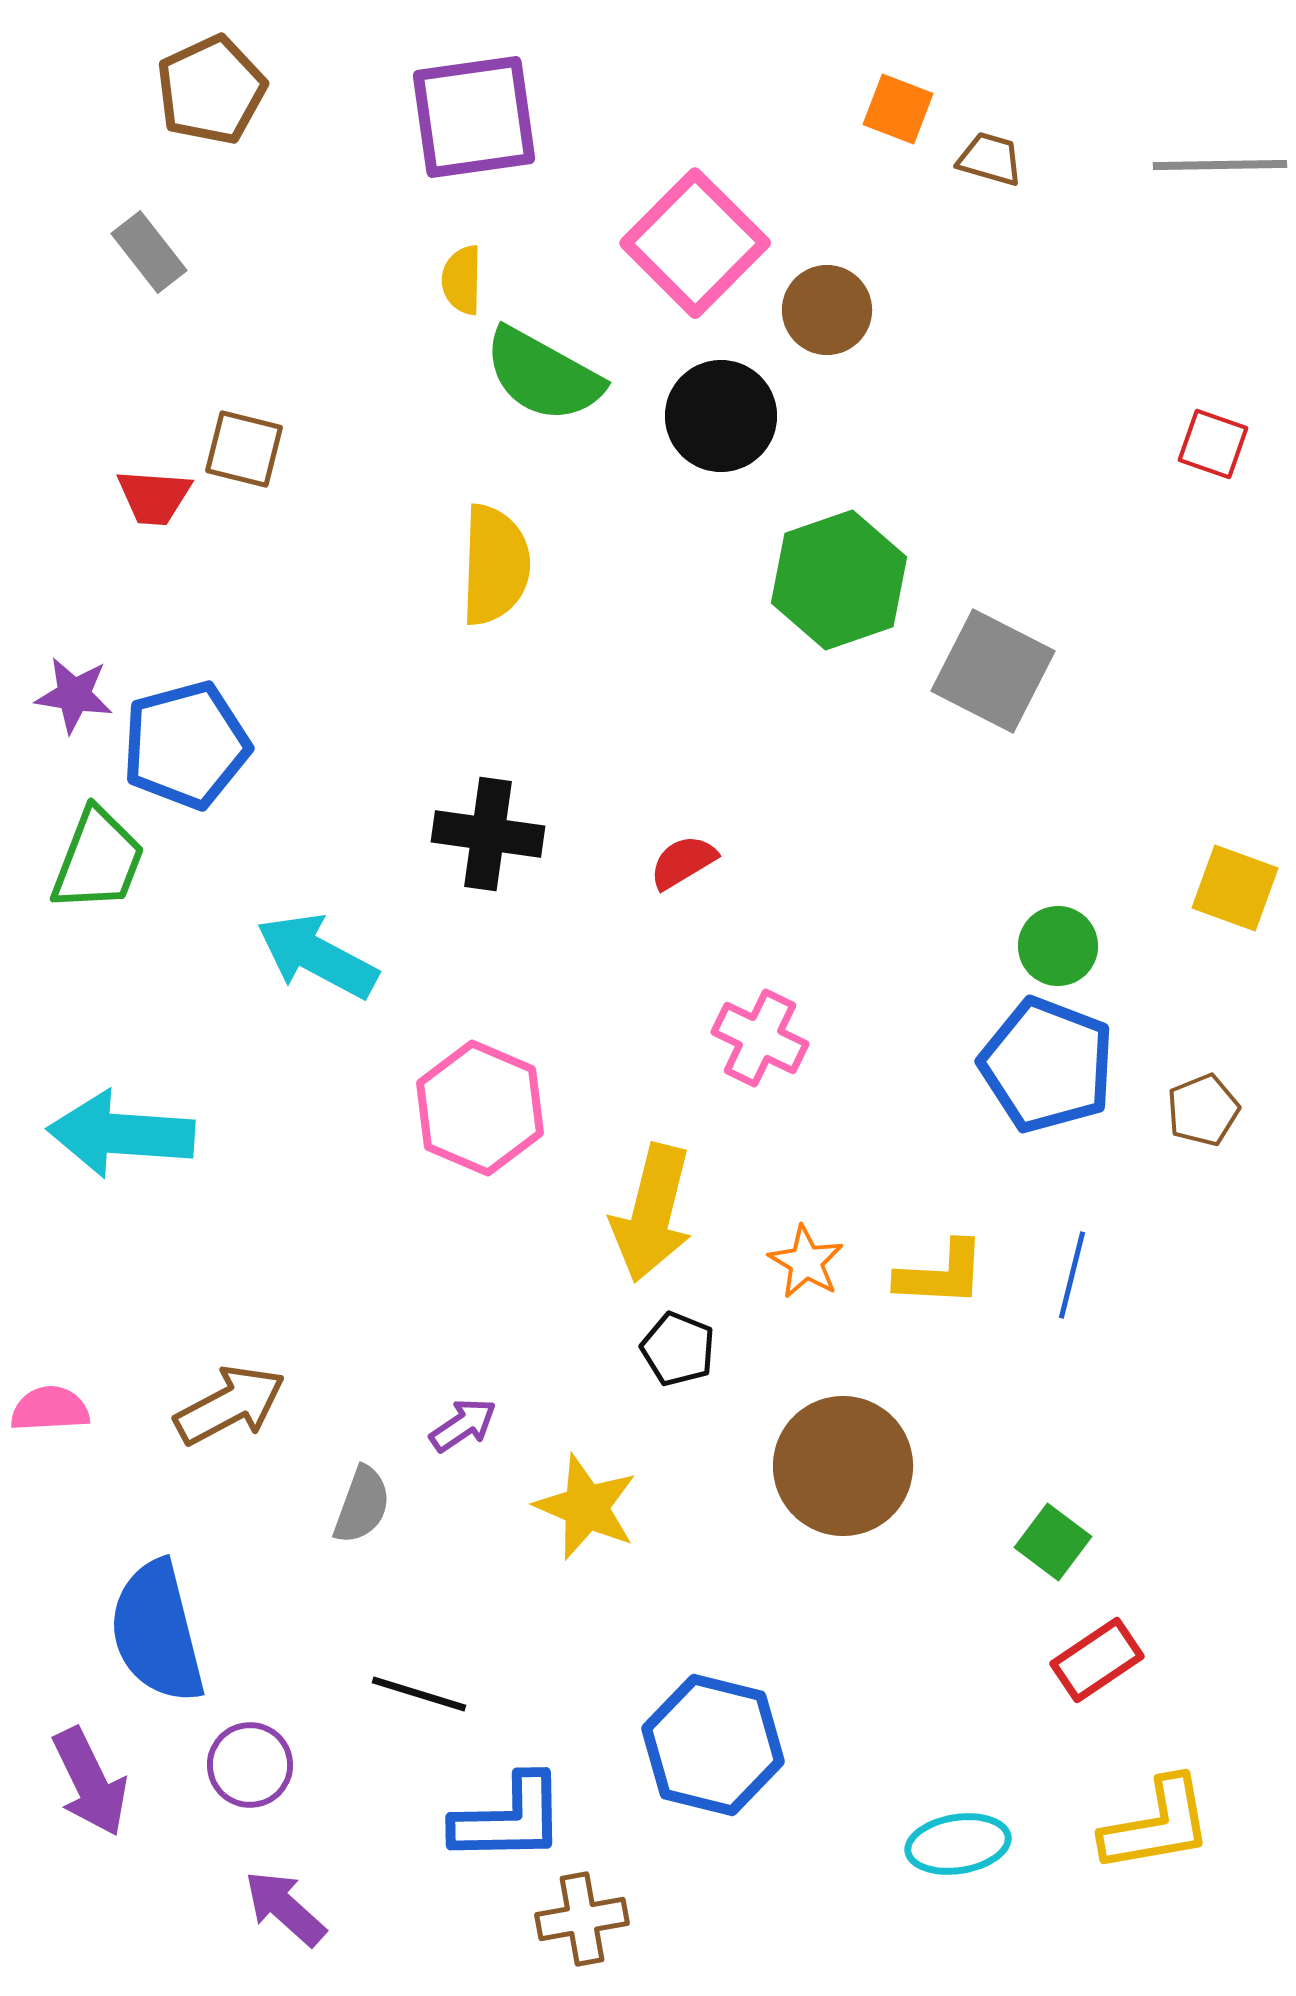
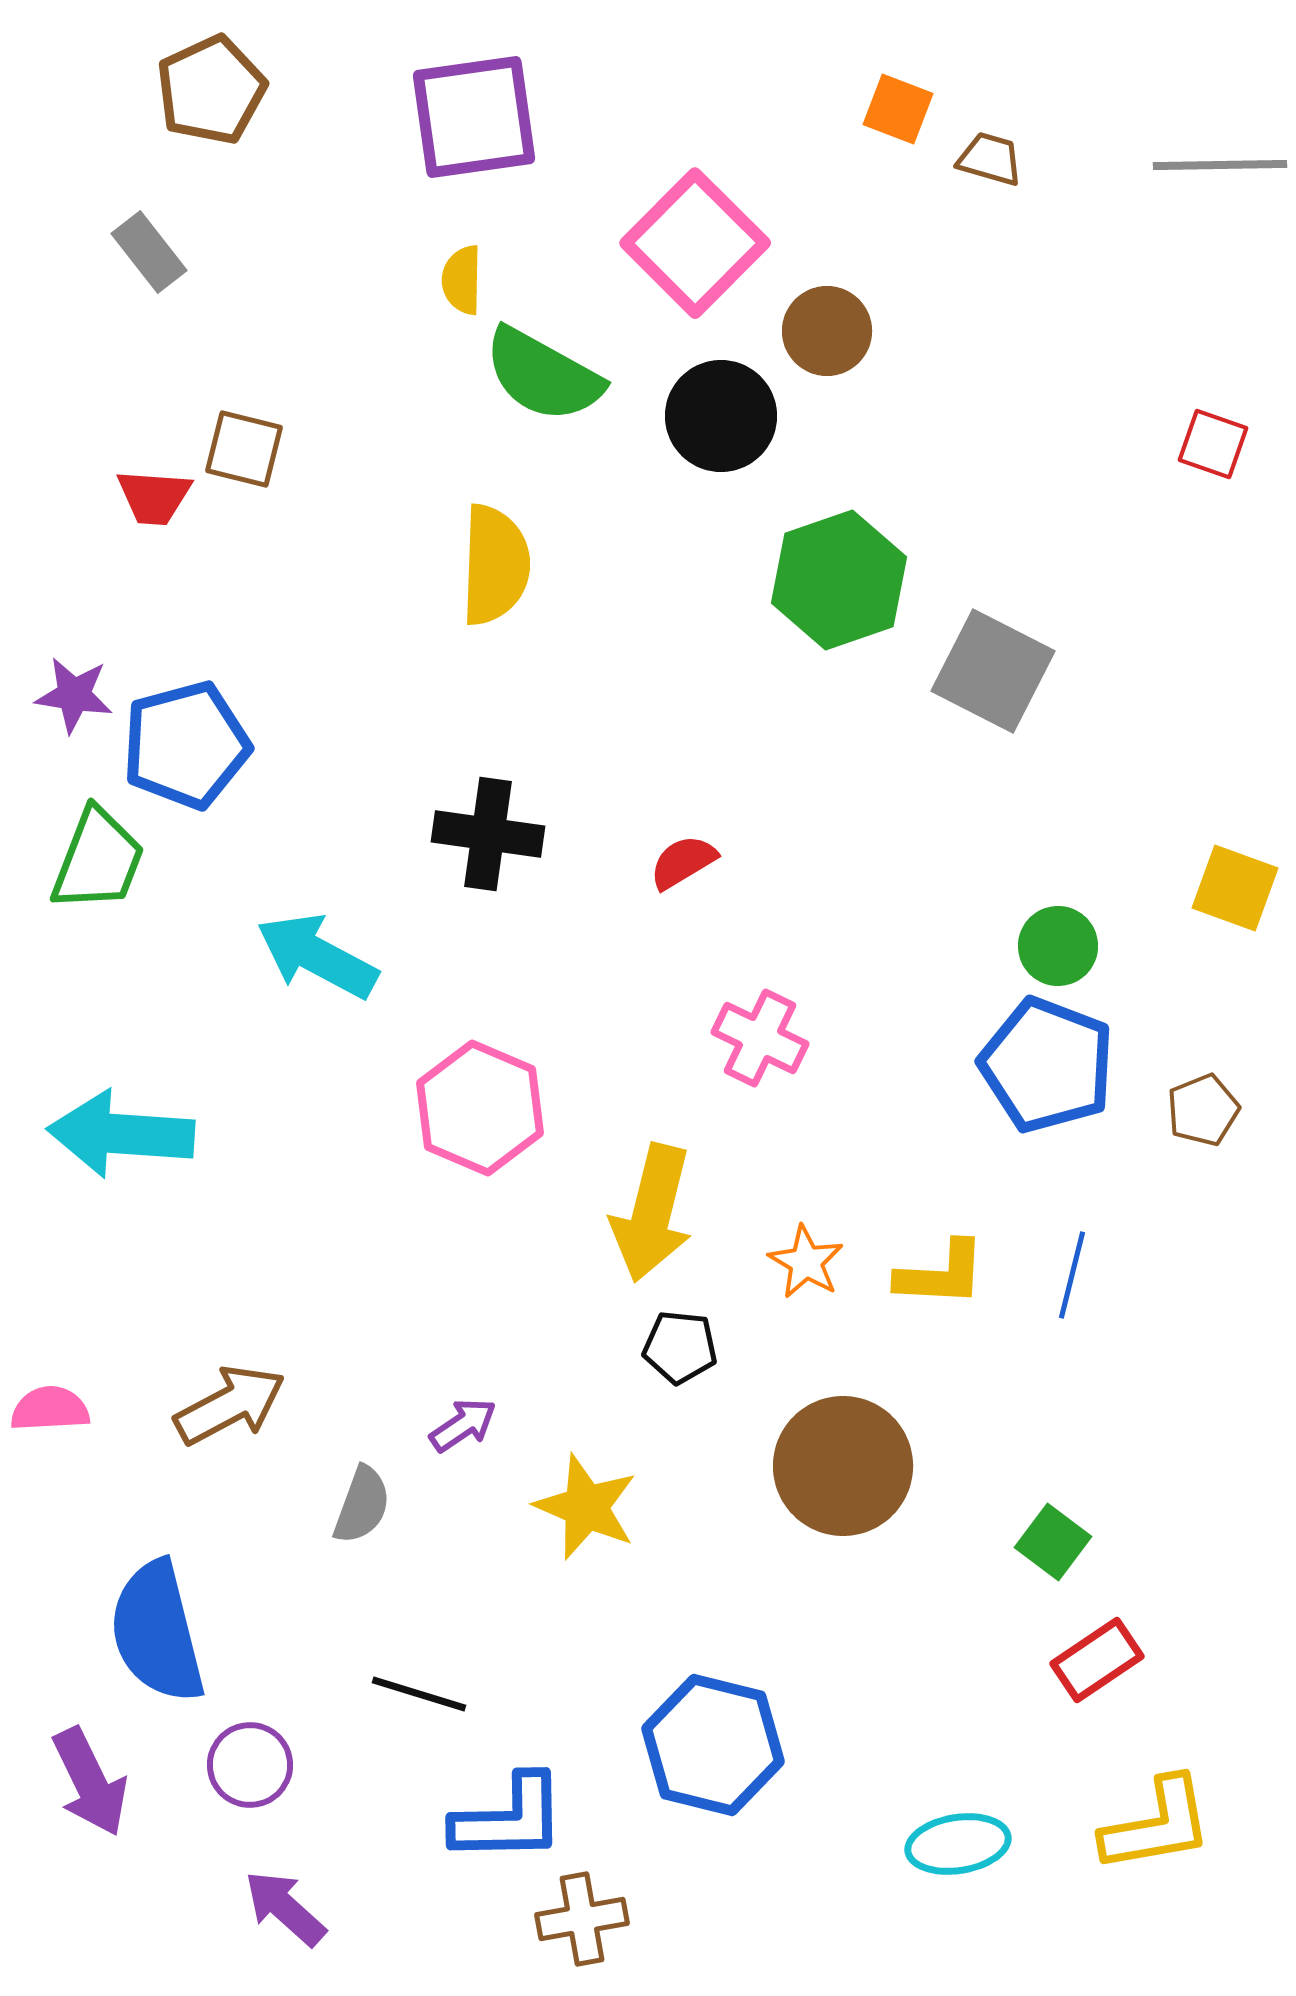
brown circle at (827, 310): moved 21 px down
black pentagon at (678, 1349): moved 2 px right, 2 px up; rotated 16 degrees counterclockwise
